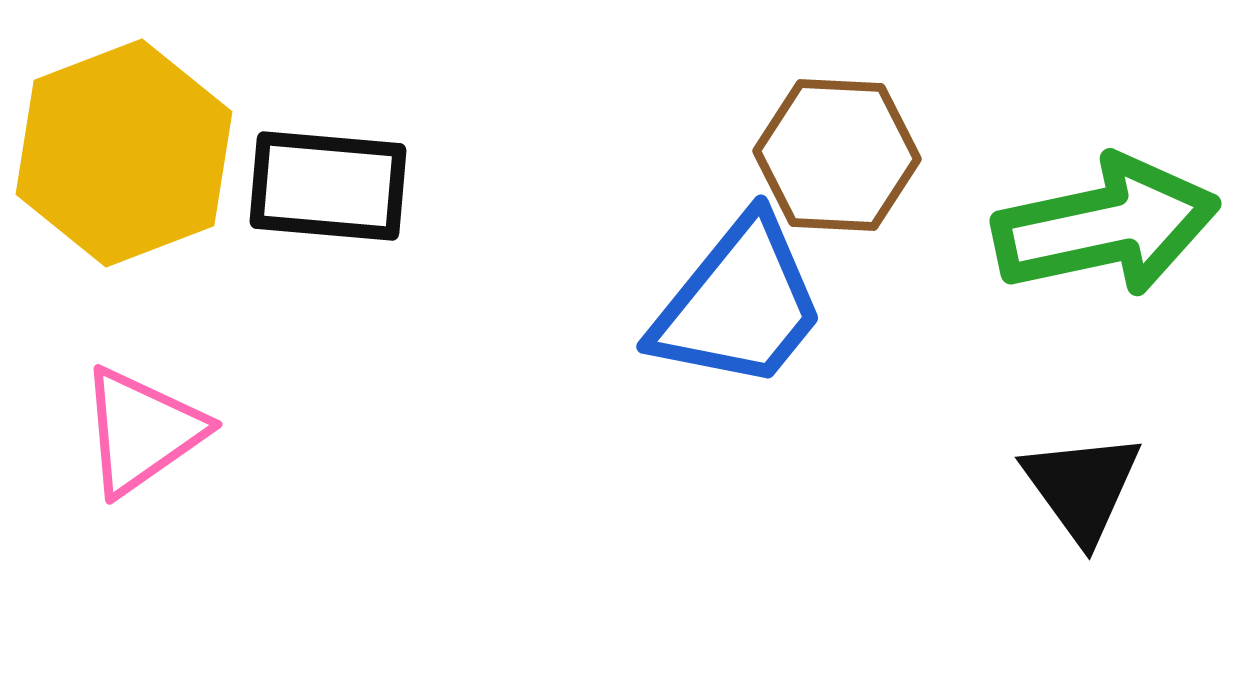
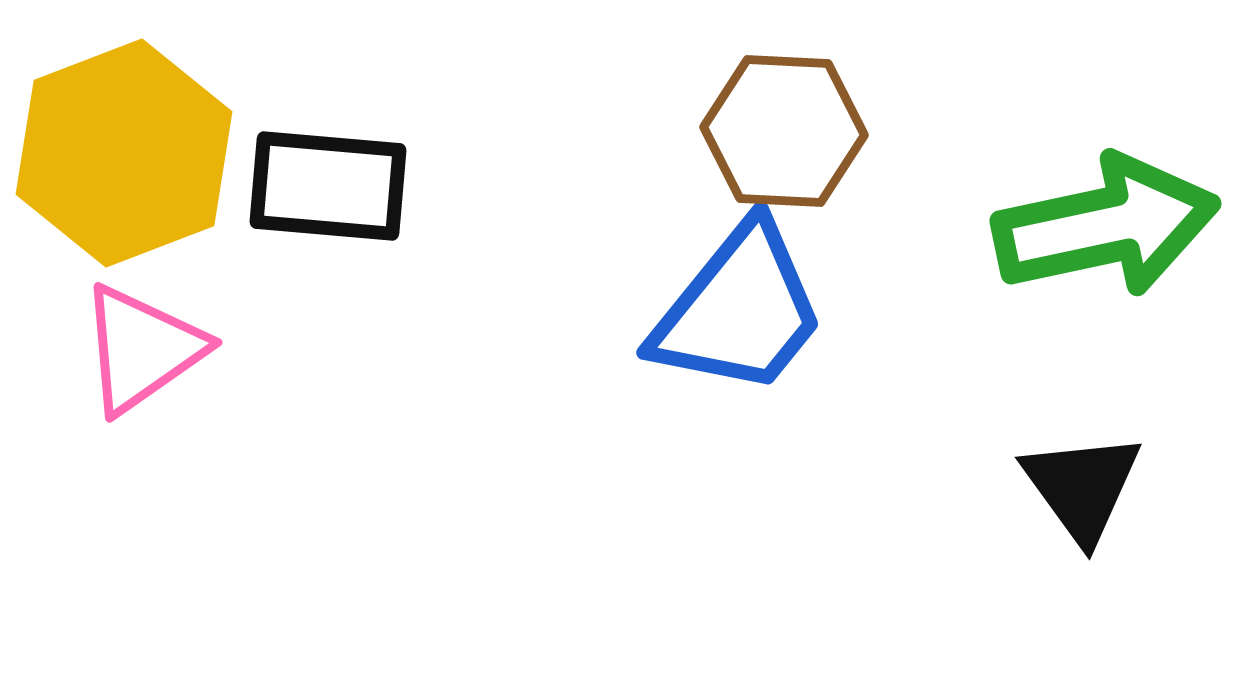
brown hexagon: moved 53 px left, 24 px up
blue trapezoid: moved 6 px down
pink triangle: moved 82 px up
